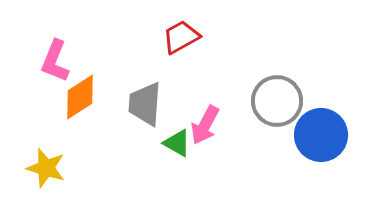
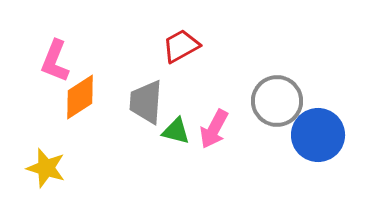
red trapezoid: moved 9 px down
gray trapezoid: moved 1 px right, 2 px up
pink arrow: moved 9 px right, 4 px down
blue circle: moved 3 px left
green triangle: moved 1 px left, 12 px up; rotated 16 degrees counterclockwise
